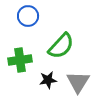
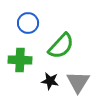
blue circle: moved 7 px down
green cross: rotated 10 degrees clockwise
black star: moved 2 px right, 1 px down; rotated 18 degrees clockwise
